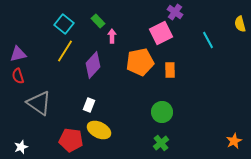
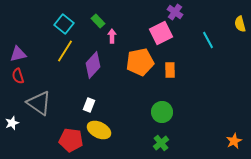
white star: moved 9 px left, 24 px up
